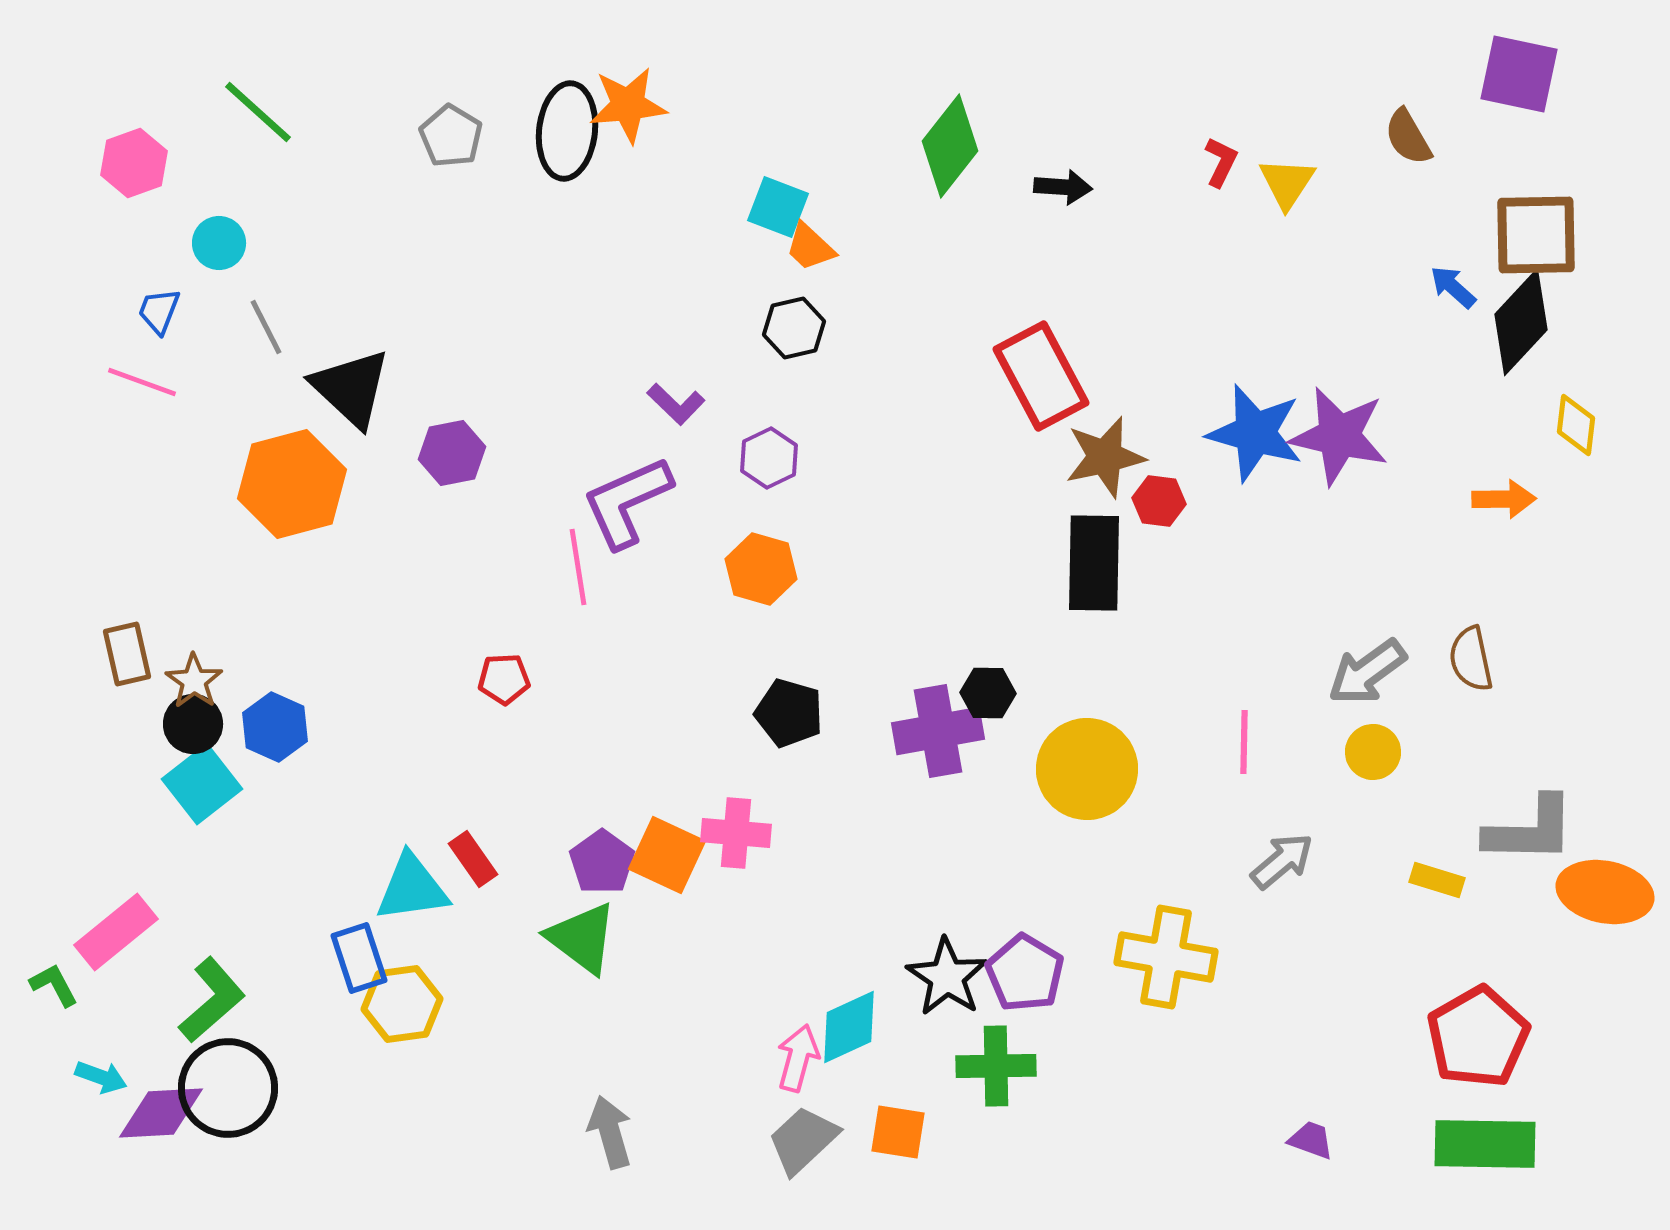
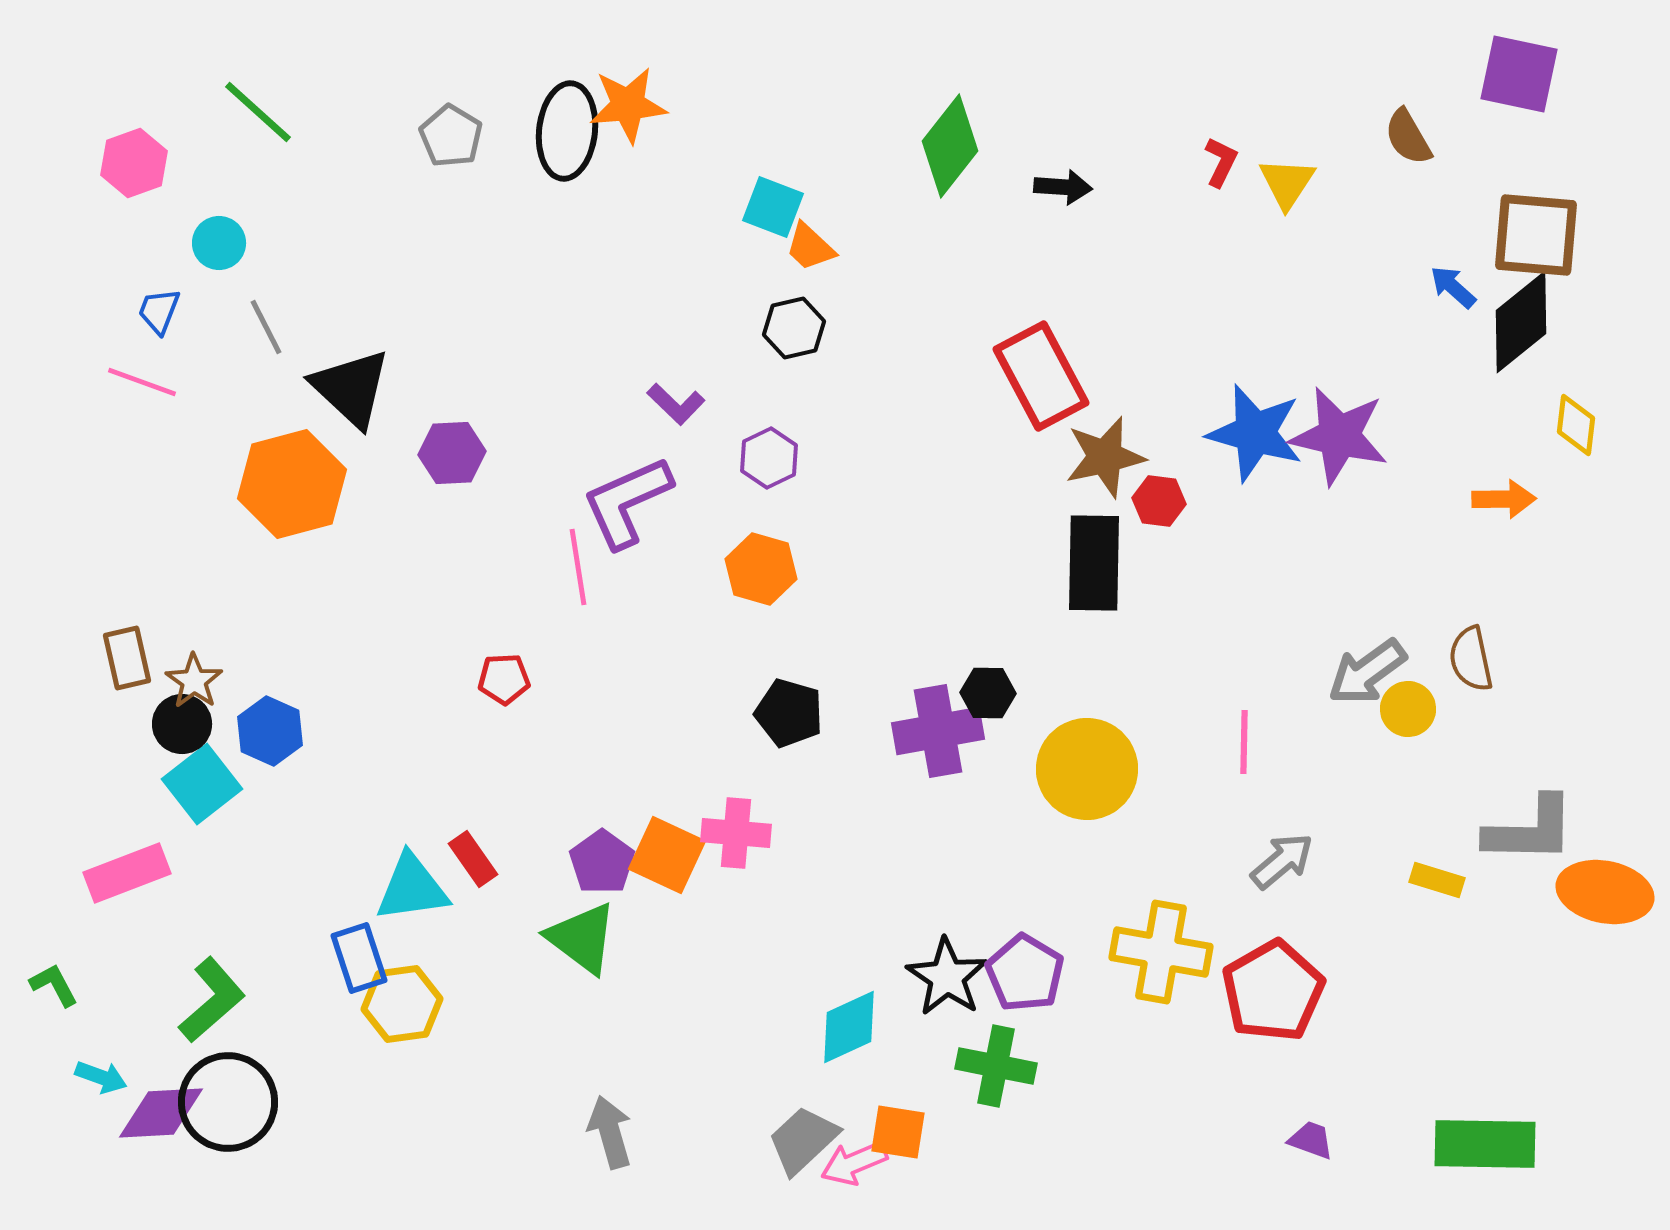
cyan square at (778, 207): moved 5 px left
brown square at (1536, 235): rotated 6 degrees clockwise
black diamond at (1521, 322): rotated 8 degrees clockwise
purple hexagon at (452, 453): rotated 8 degrees clockwise
brown rectangle at (127, 654): moved 4 px down
black circle at (193, 724): moved 11 px left
blue hexagon at (275, 727): moved 5 px left, 4 px down
yellow circle at (1373, 752): moved 35 px right, 43 px up
pink rectangle at (116, 932): moved 11 px right, 59 px up; rotated 18 degrees clockwise
yellow cross at (1166, 957): moved 5 px left, 5 px up
red pentagon at (1478, 1037): moved 205 px left, 46 px up
pink arrow at (798, 1058): moved 56 px right, 105 px down; rotated 128 degrees counterclockwise
green cross at (996, 1066): rotated 12 degrees clockwise
black circle at (228, 1088): moved 14 px down
